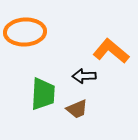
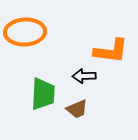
orange L-shape: rotated 147 degrees clockwise
